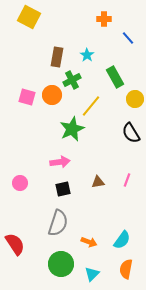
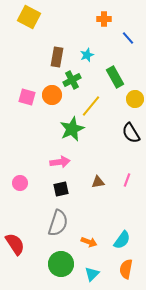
cyan star: rotated 16 degrees clockwise
black square: moved 2 px left
